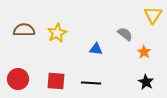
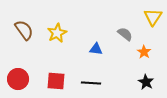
yellow triangle: moved 2 px down
brown semicircle: rotated 55 degrees clockwise
